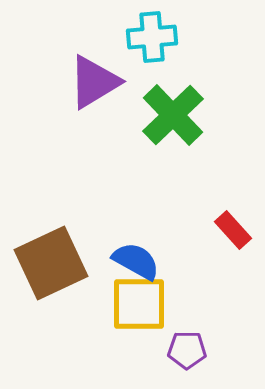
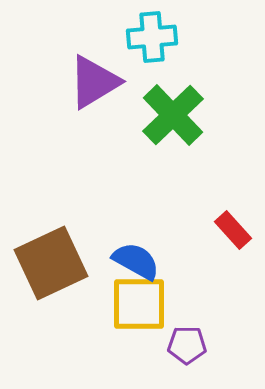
purple pentagon: moved 5 px up
